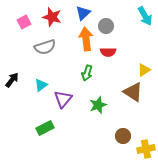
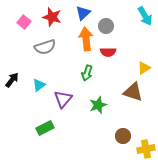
pink square: rotated 24 degrees counterclockwise
yellow triangle: moved 2 px up
cyan triangle: moved 2 px left
brown triangle: rotated 15 degrees counterclockwise
